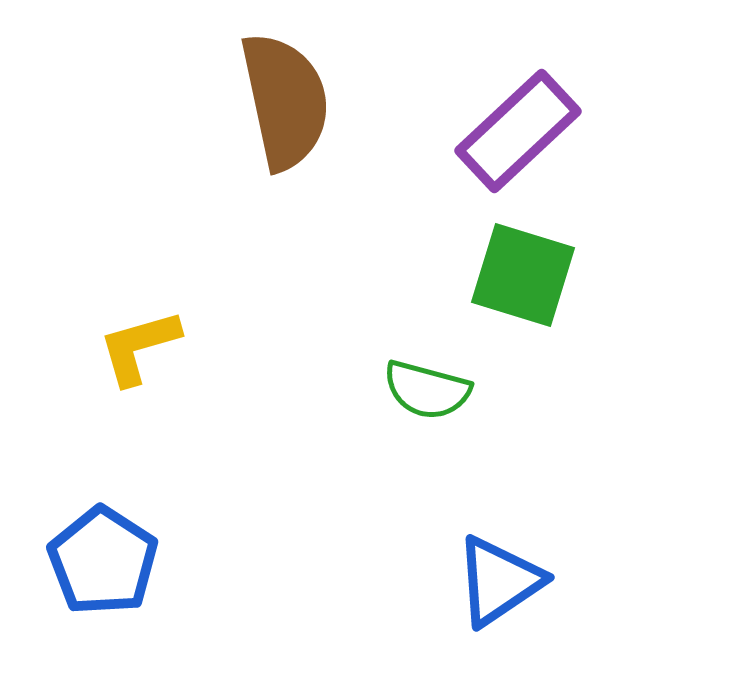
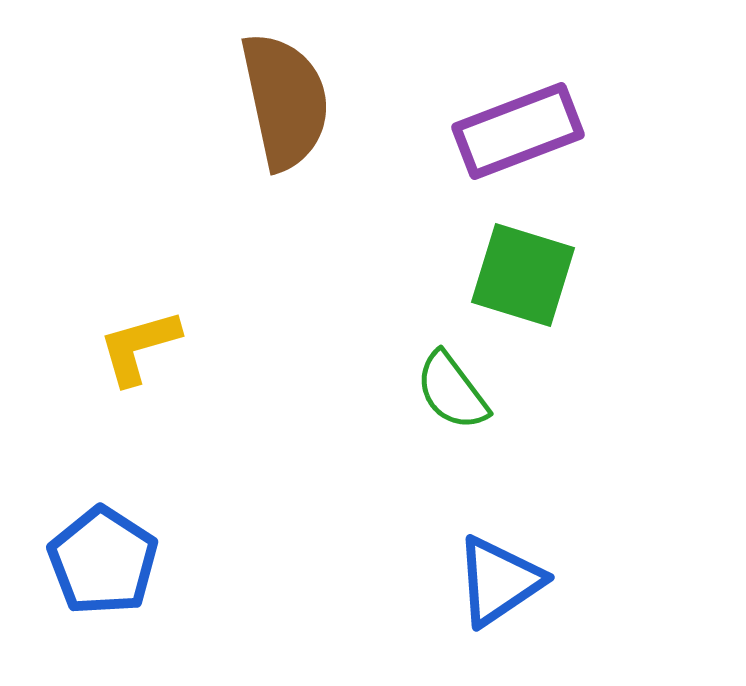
purple rectangle: rotated 22 degrees clockwise
green semicircle: moved 25 px right, 1 px down; rotated 38 degrees clockwise
